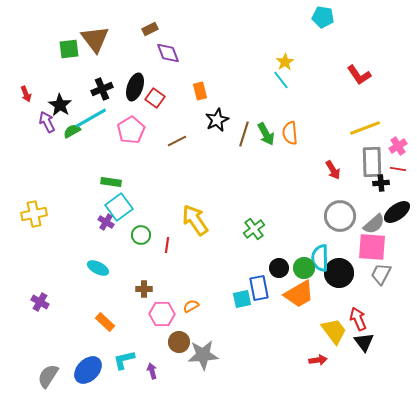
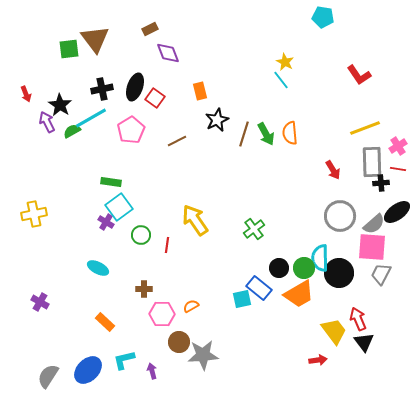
yellow star at (285, 62): rotated 12 degrees counterclockwise
black cross at (102, 89): rotated 10 degrees clockwise
blue rectangle at (259, 288): rotated 40 degrees counterclockwise
